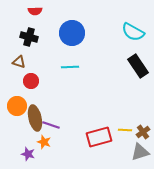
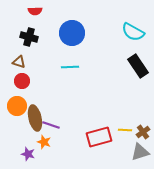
red circle: moved 9 px left
